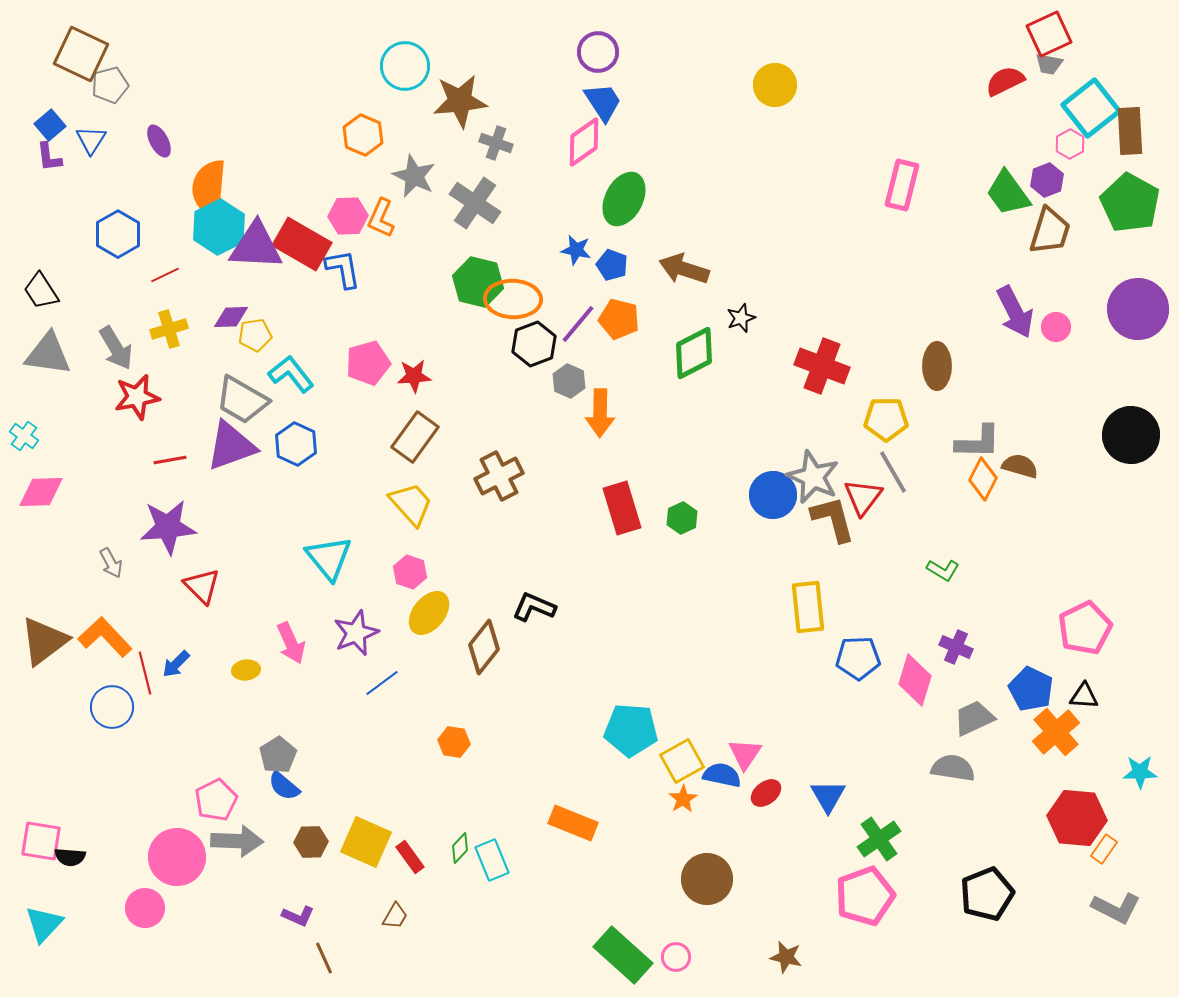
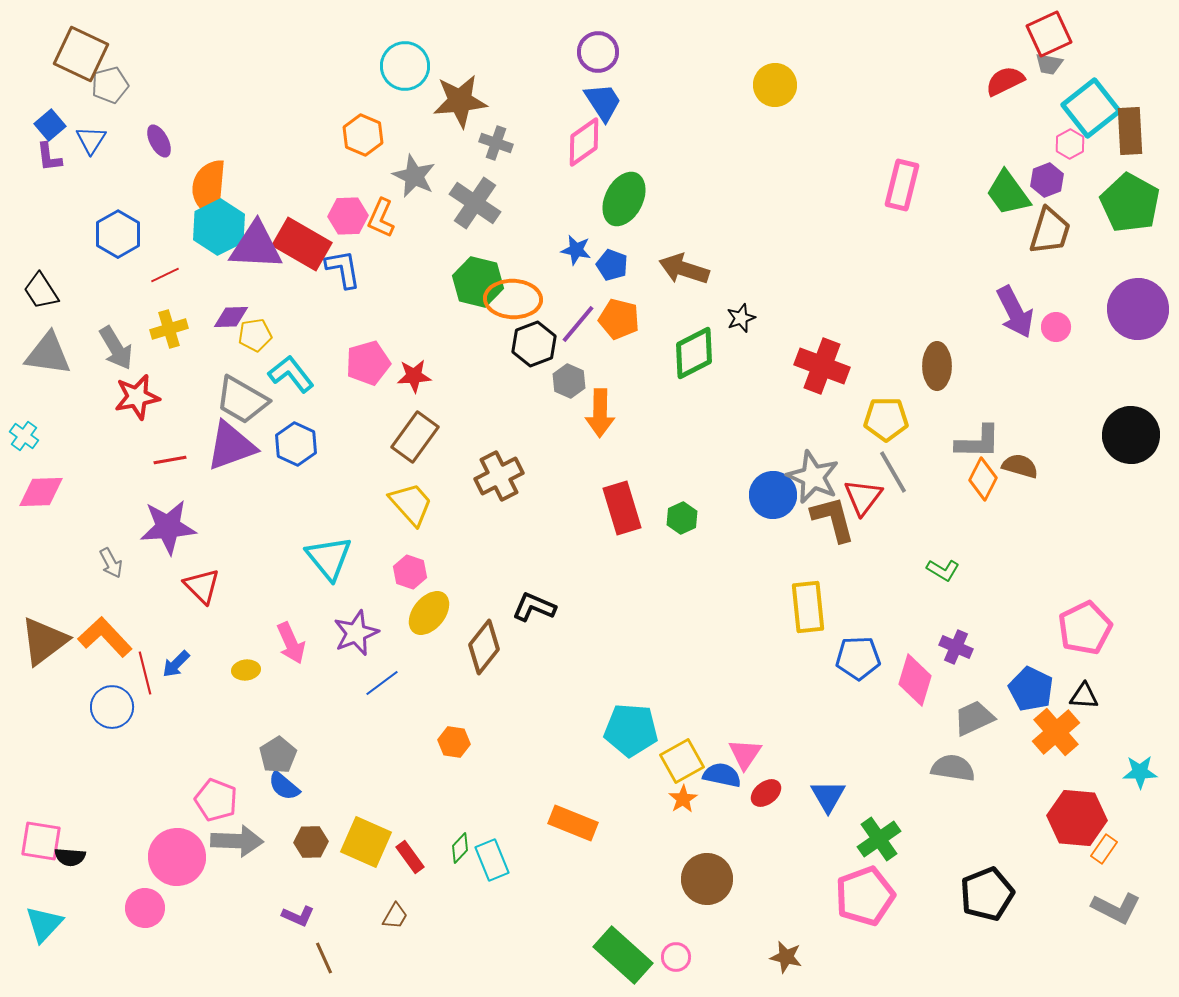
pink pentagon at (216, 800): rotated 24 degrees counterclockwise
